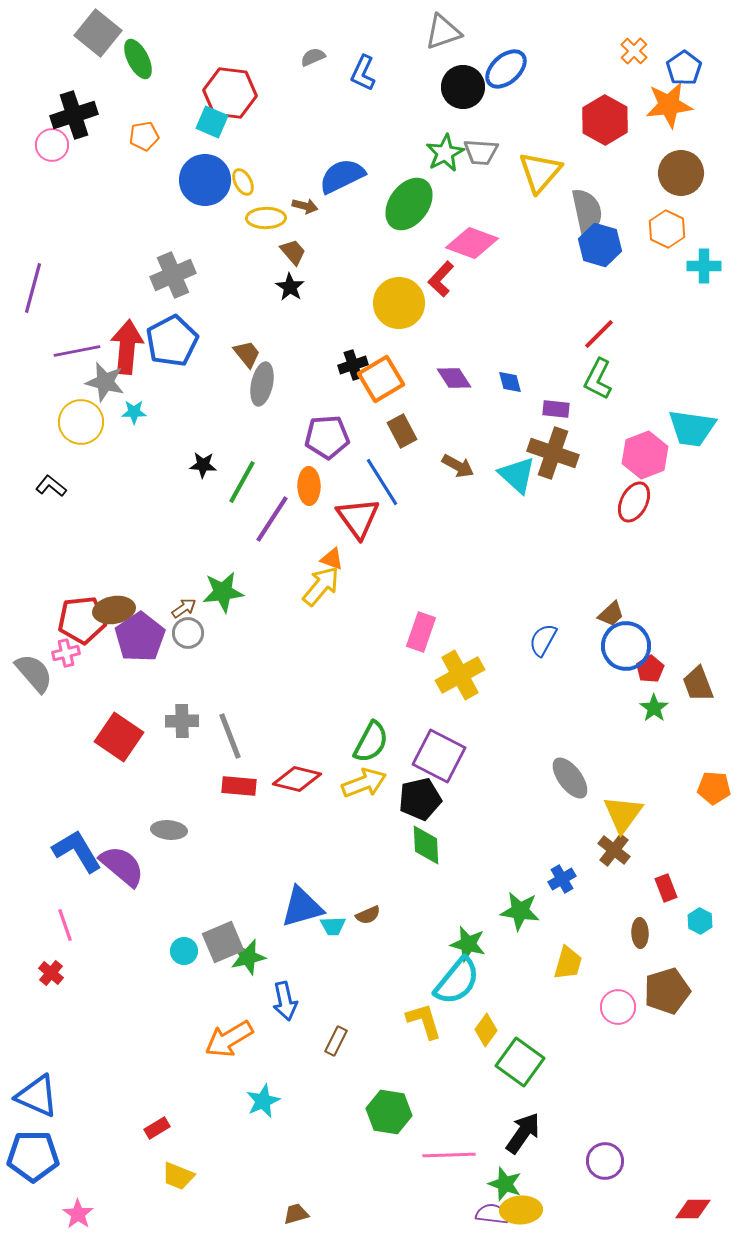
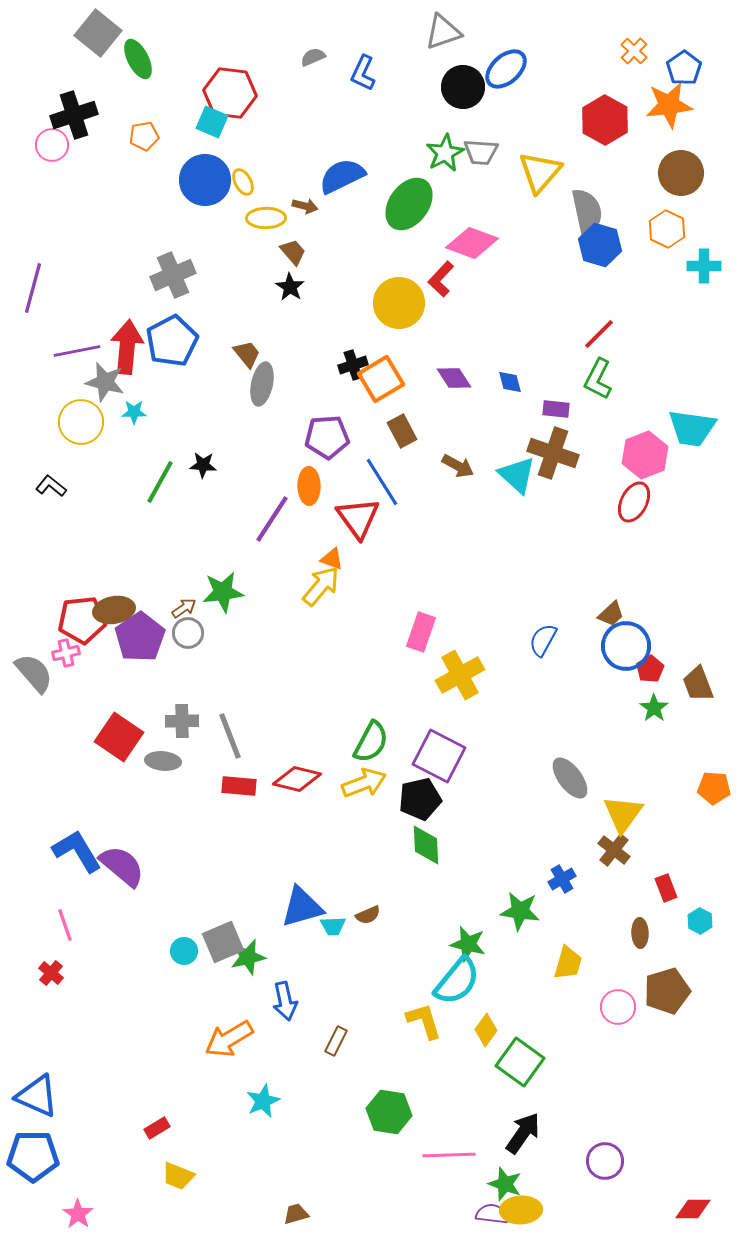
green line at (242, 482): moved 82 px left
gray ellipse at (169, 830): moved 6 px left, 69 px up
